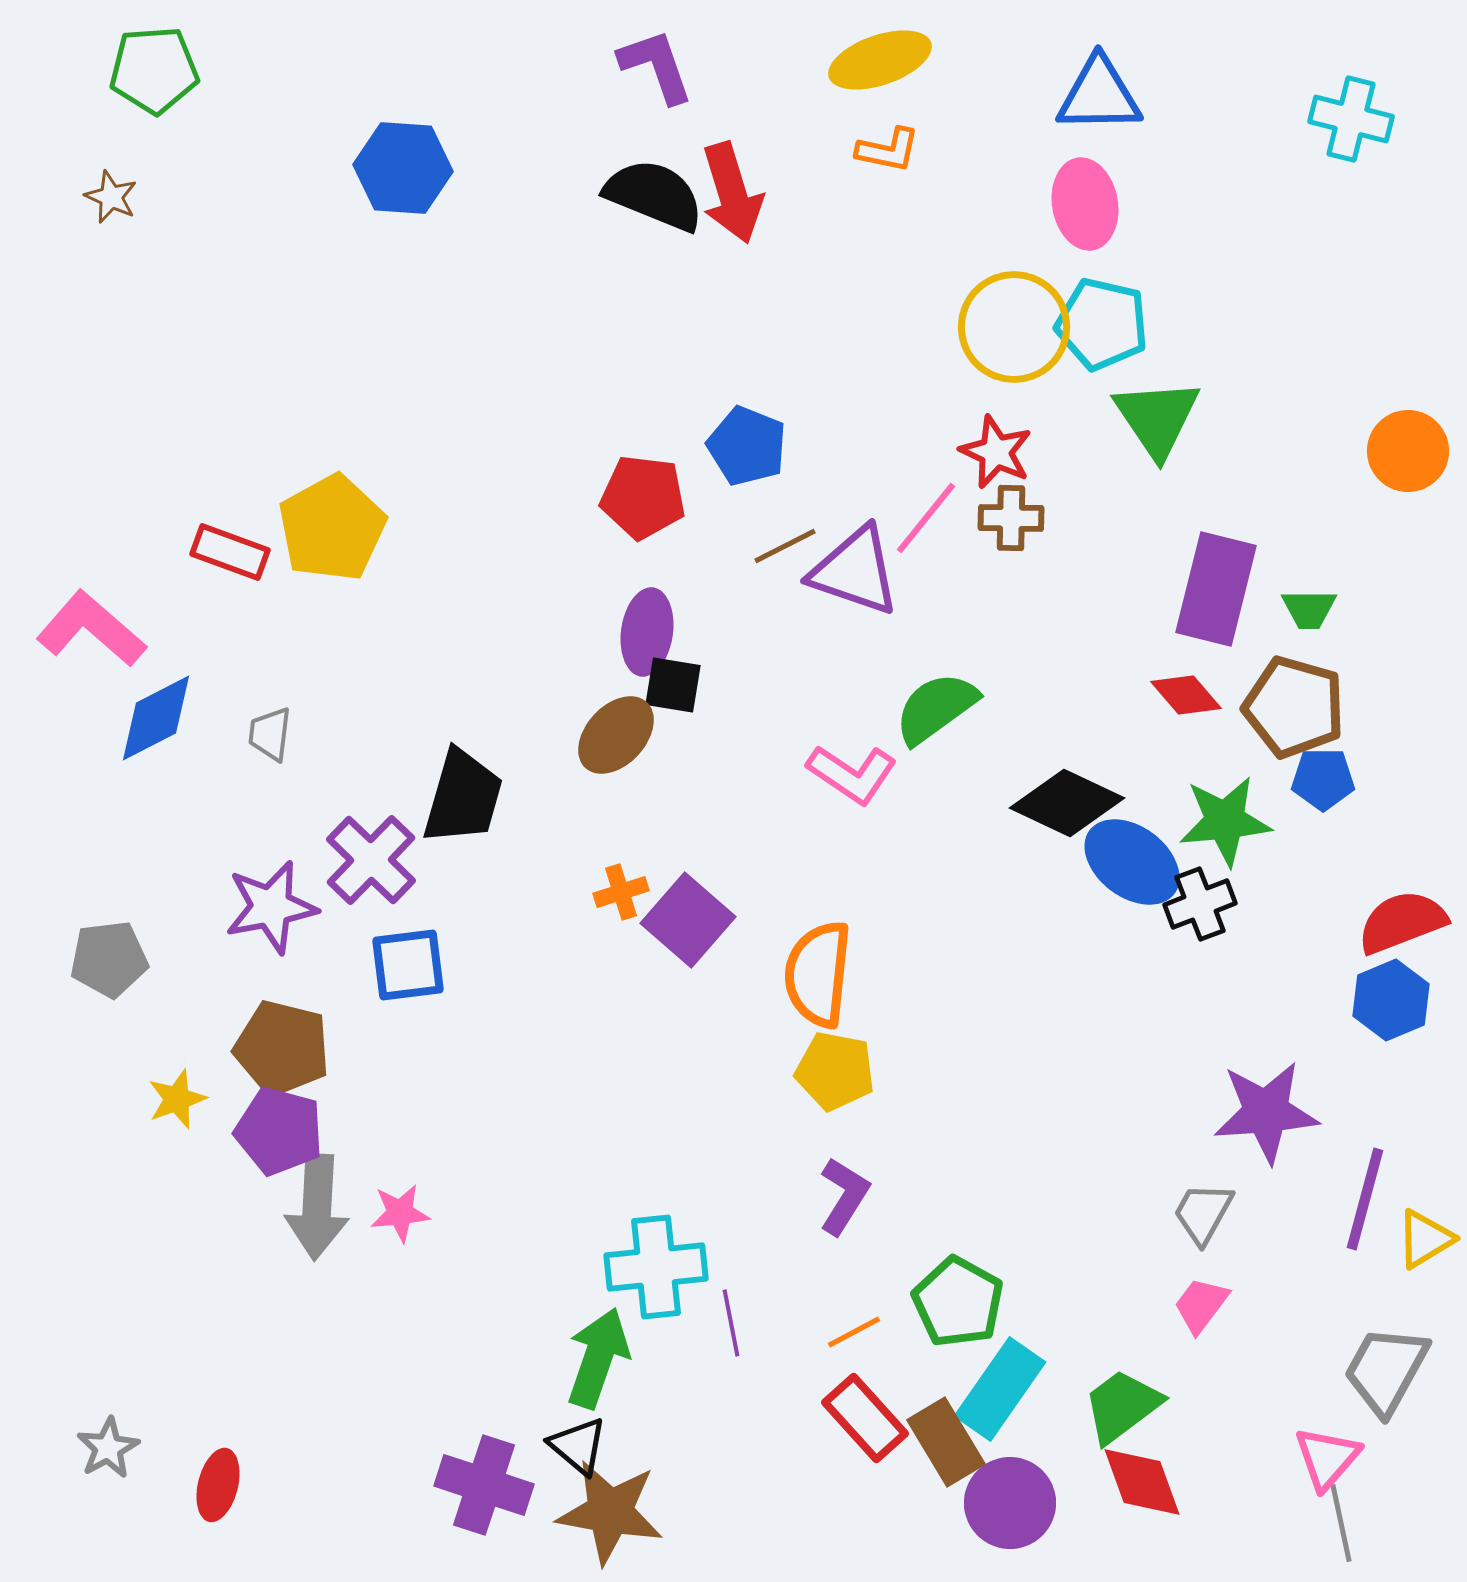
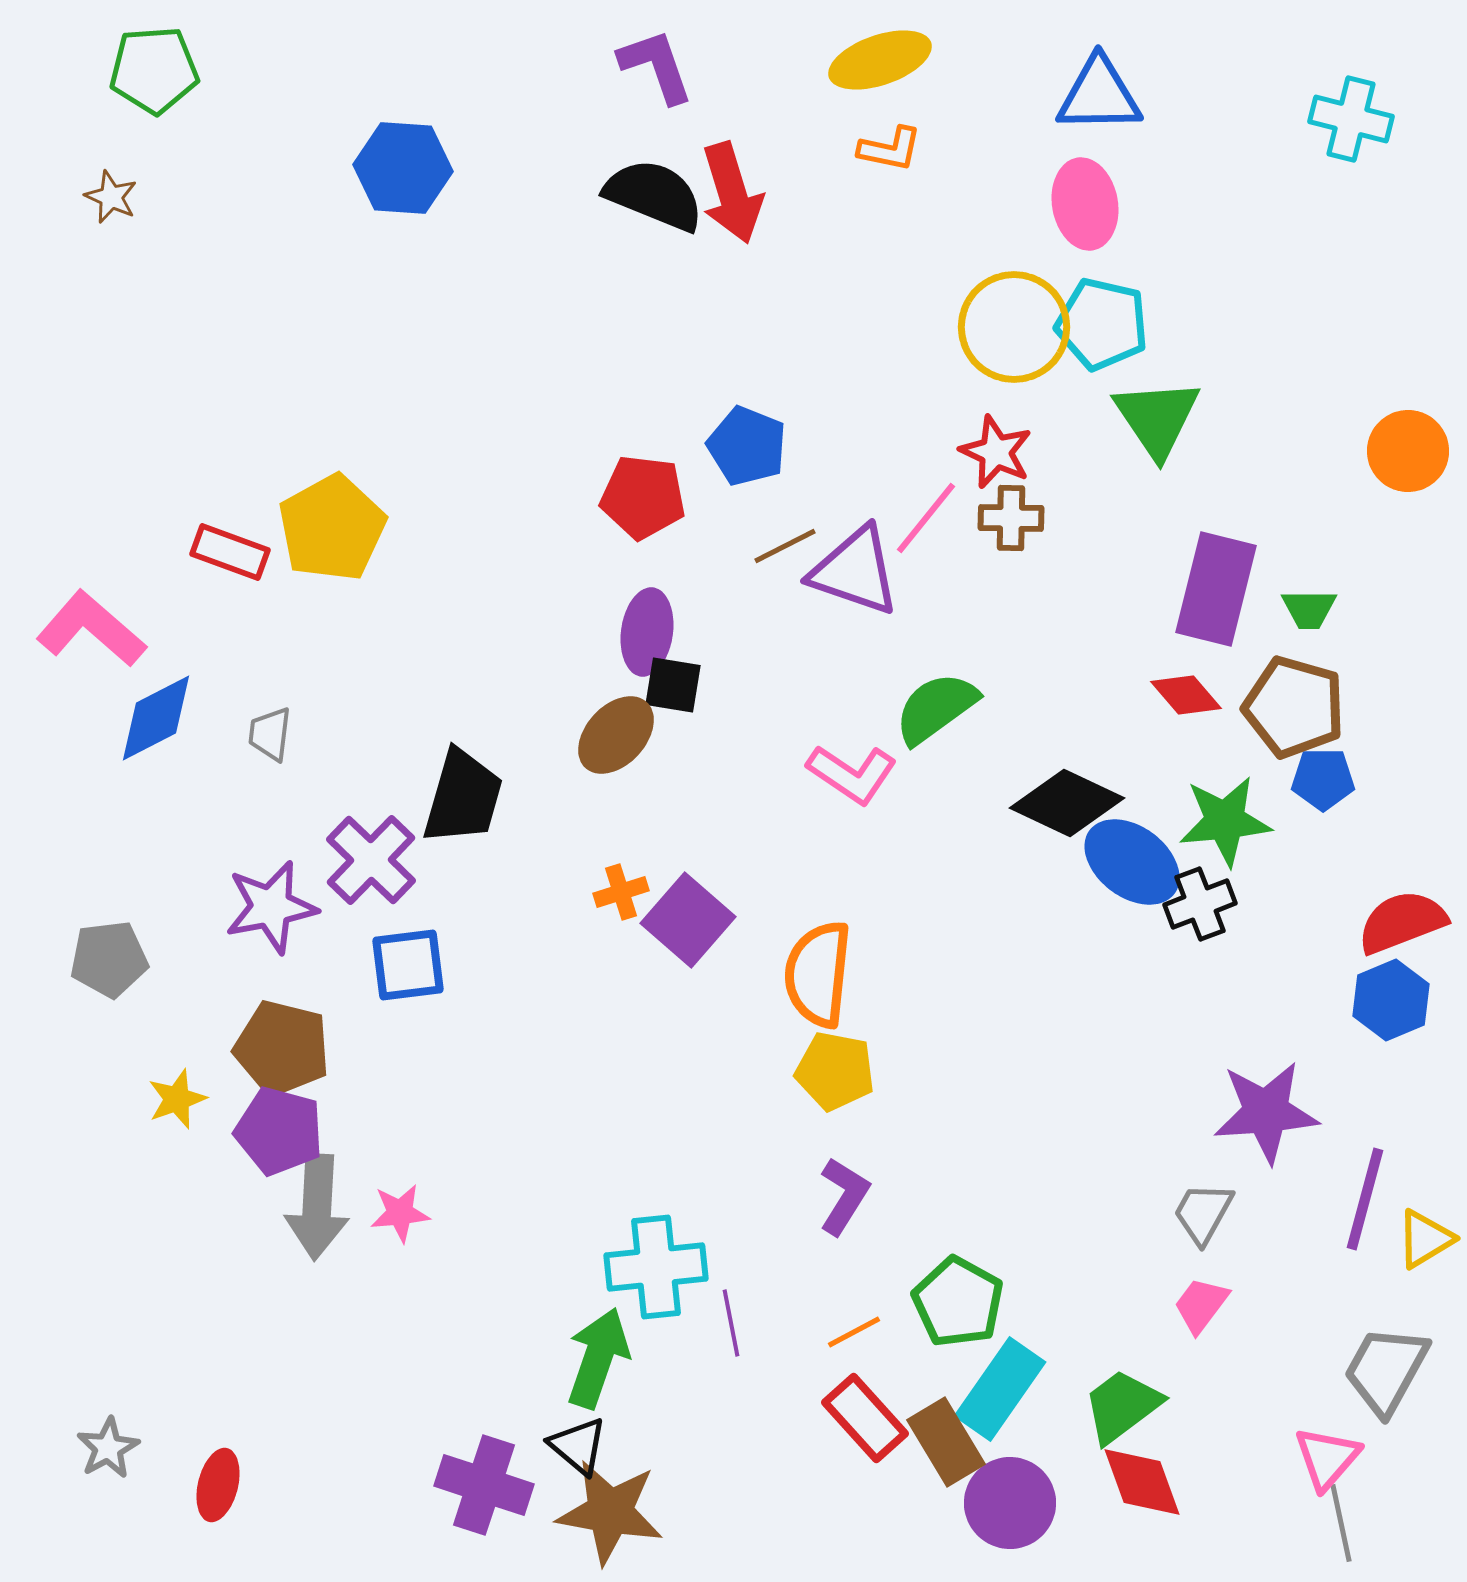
orange L-shape at (888, 150): moved 2 px right, 1 px up
